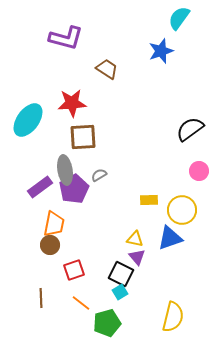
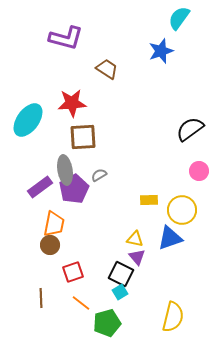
red square: moved 1 px left, 2 px down
